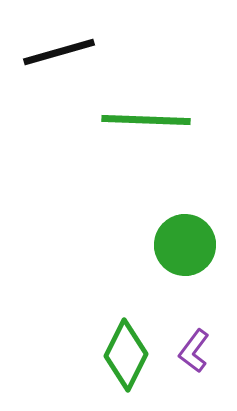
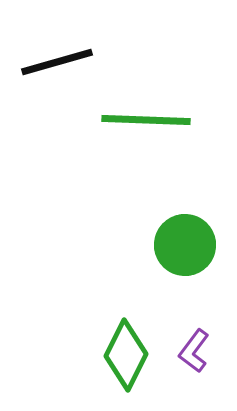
black line: moved 2 px left, 10 px down
